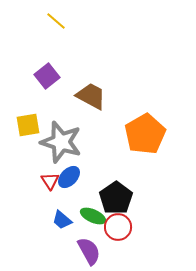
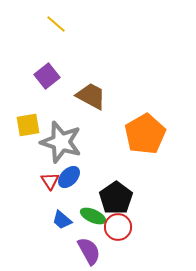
yellow line: moved 3 px down
